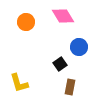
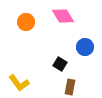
blue circle: moved 6 px right
black square: rotated 24 degrees counterclockwise
yellow L-shape: rotated 20 degrees counterclockwise
